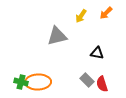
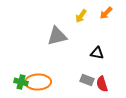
gray rectangle: rotated 24 degrees counterclockwise
